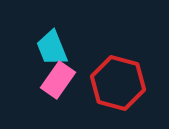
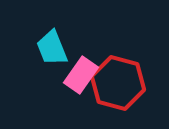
pink rectangle: moved 23 px right, 5 px up
